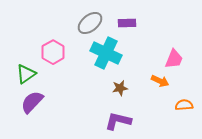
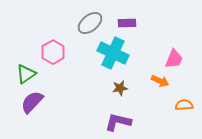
cyan cross: moved 7 px right
purple L-shape: moved 1 px down
